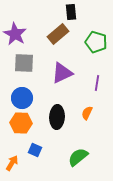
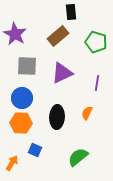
brown rectangle: moved 2 px down
gray square: moved 3 px right, 3 px down
